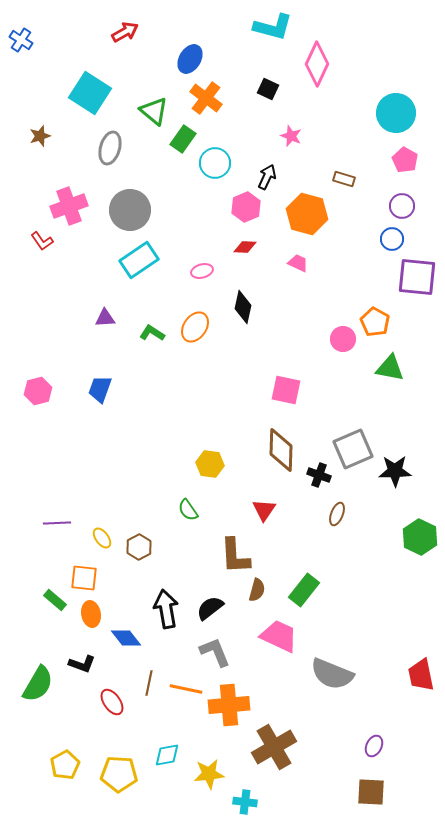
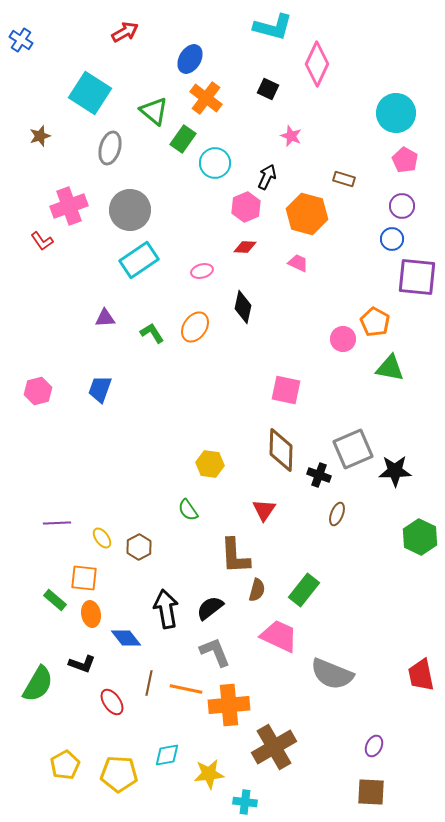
green L-shape at (152, 333): rotated 25 degrees clockwise
